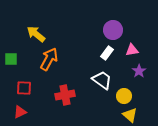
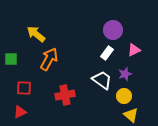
pink triangle: moved 2 px right; rotated 16 degrees counterclockwise
purple star: moved 14 px left, 3 px down; rotated 16 degrees clockwise
yellow triangle: moved 1 px right
